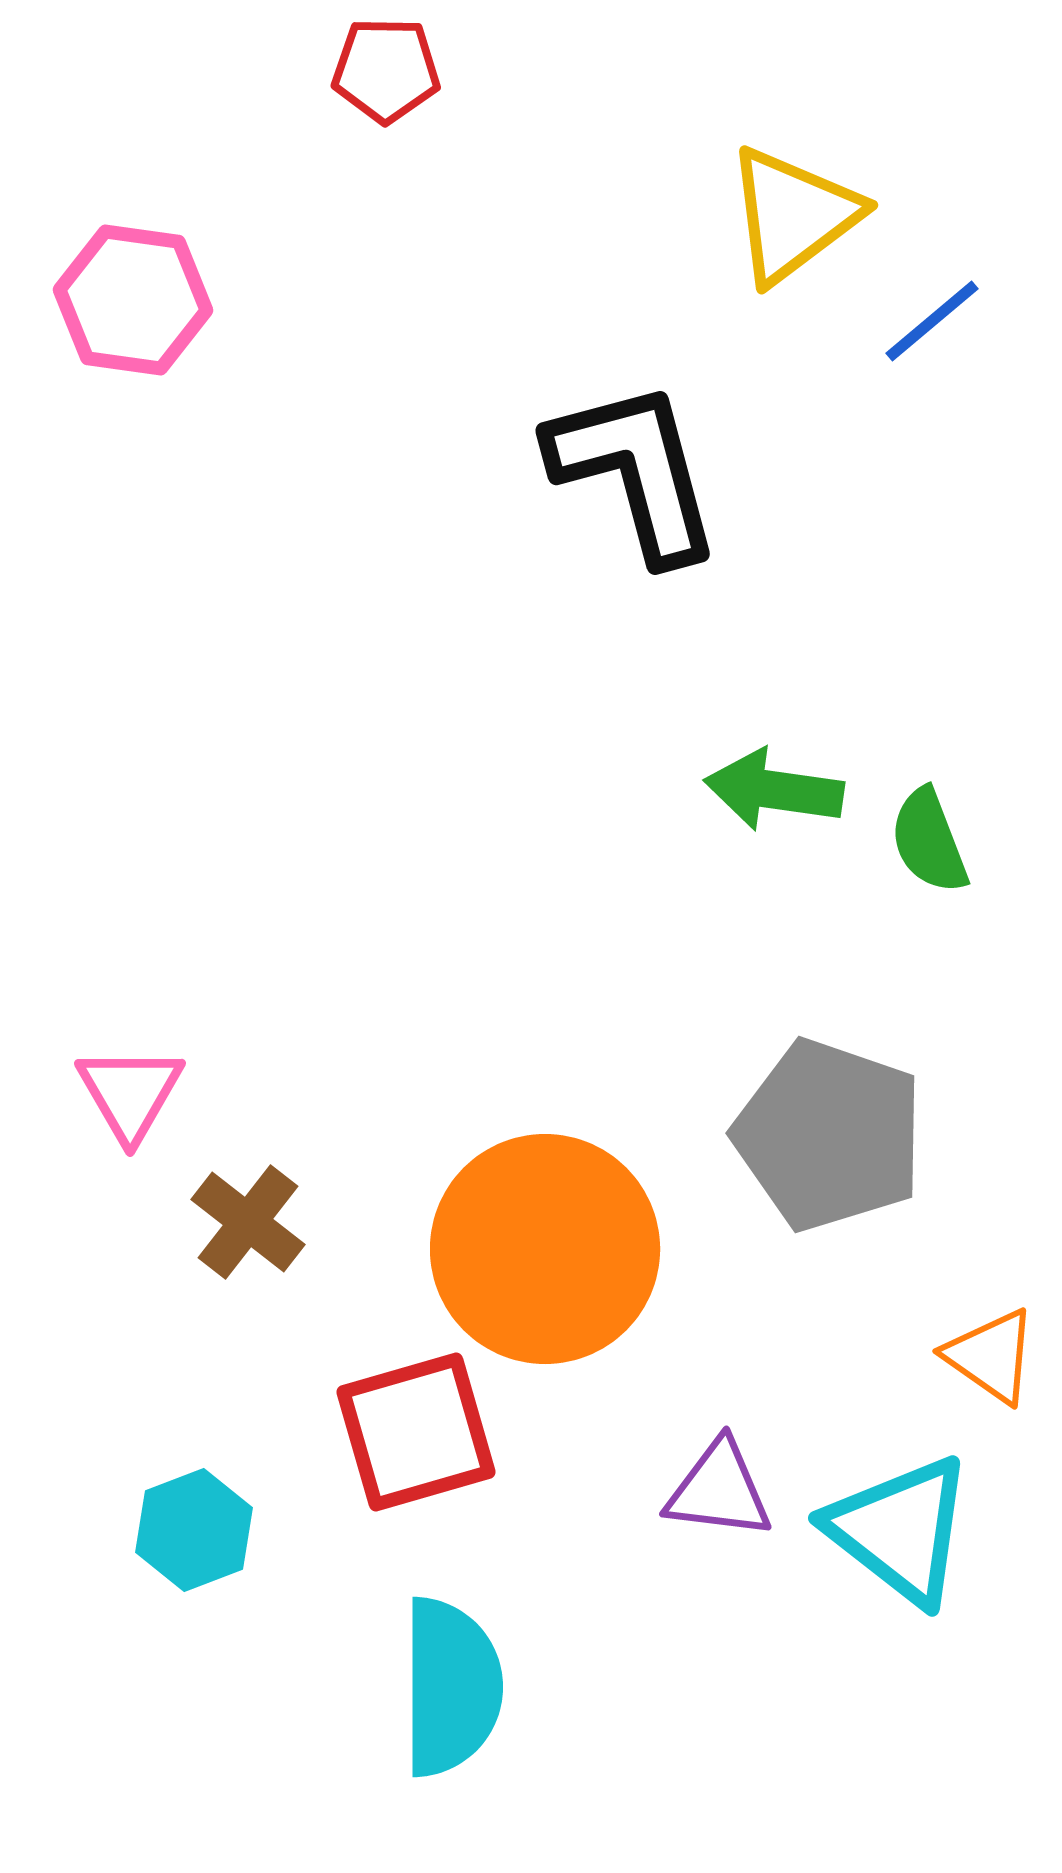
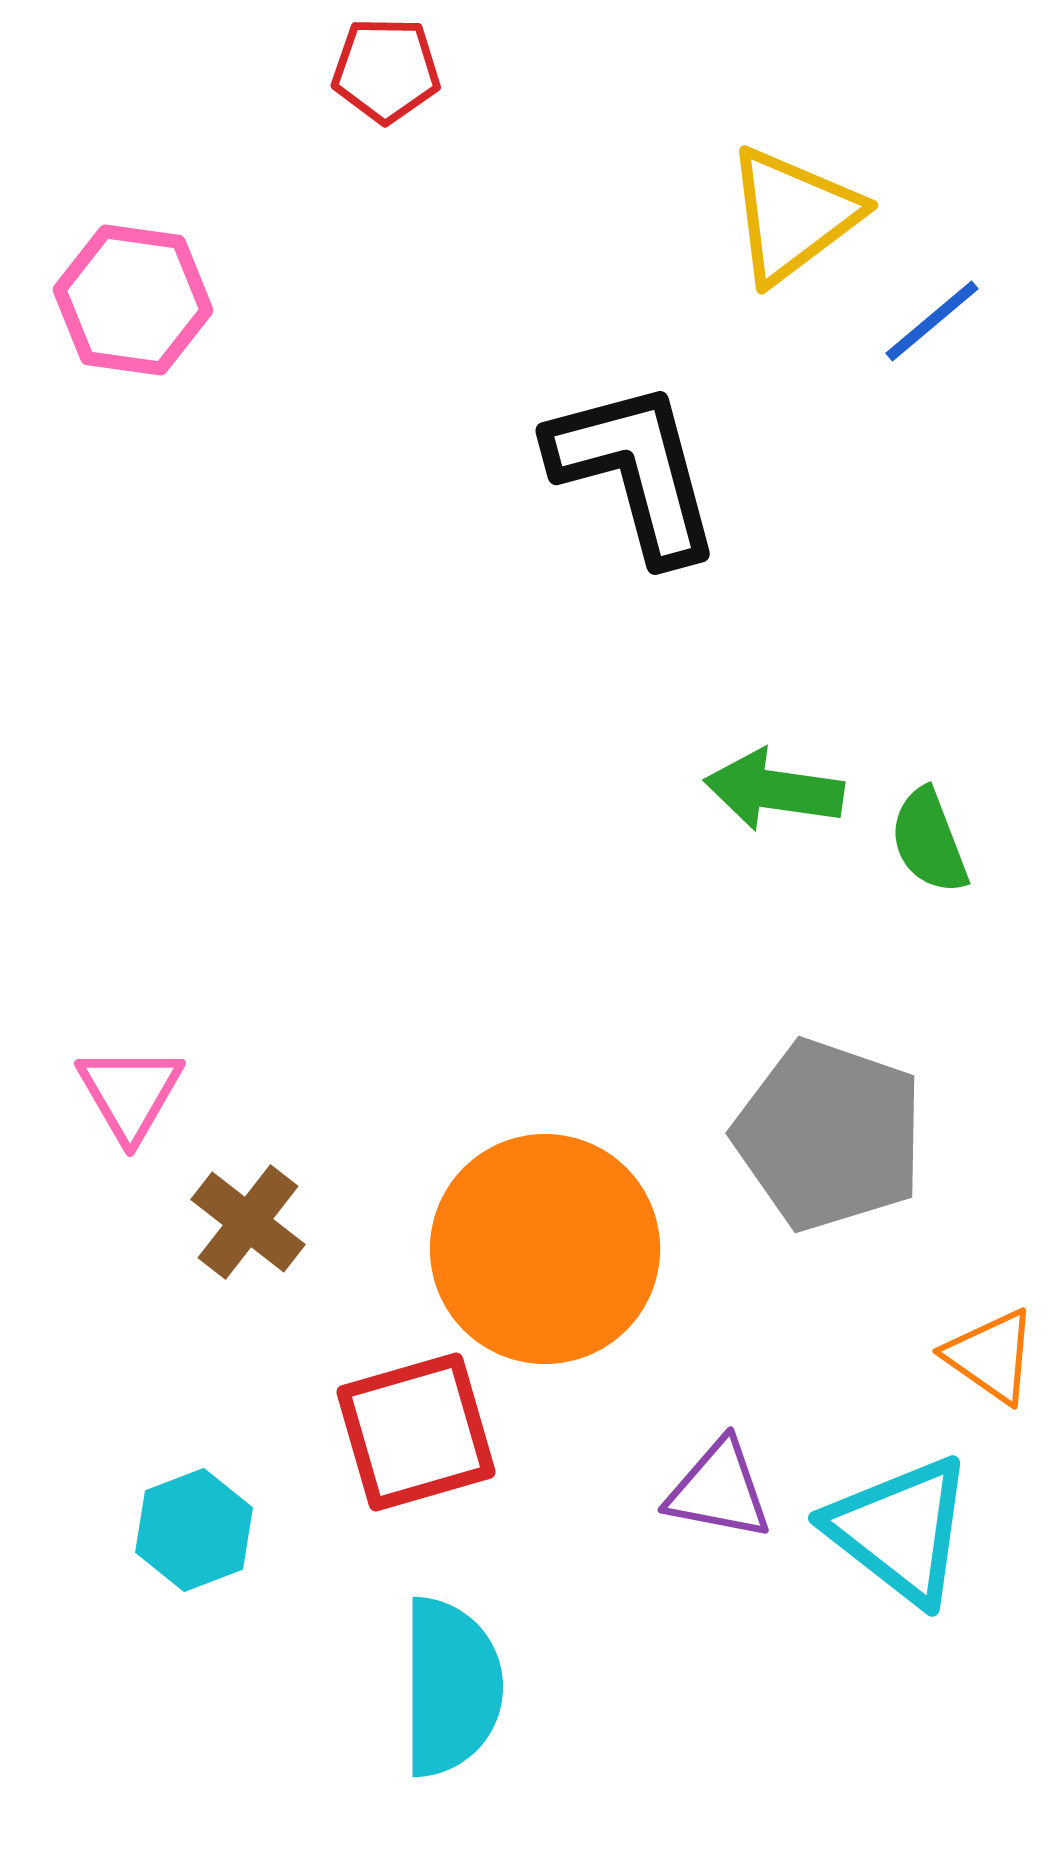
purple triangle: rotated 4 degrees clockwise
